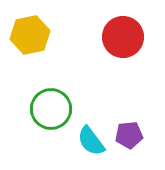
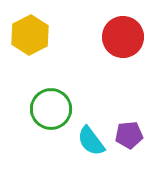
yellow hexagon: rotated 15 degrees counterclockwise
